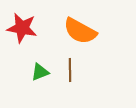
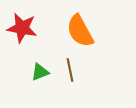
orange semicircle: rotated 32 degrees clockwise
brown line: rotated 10 degrees counterclockwise
